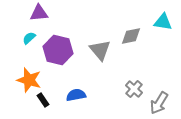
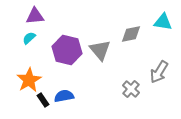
purple triangle: moved 4 px left, 3 px down
gray diamond: moved 2 px up
purple hexagon: moved 9 px right
orange star: rotated 25 degrees clockwise
gray cross: moved 3 px left
blue semicircle: moved 12 px left, 1 px down
gray arrow: moved 31 px up
